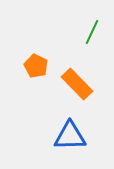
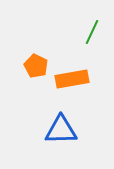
orange rectangle: moved 5 px left, 5 px up; rotated 56 degrees counterclockwise
blue triangle: moved 9 px left, 6 px up
